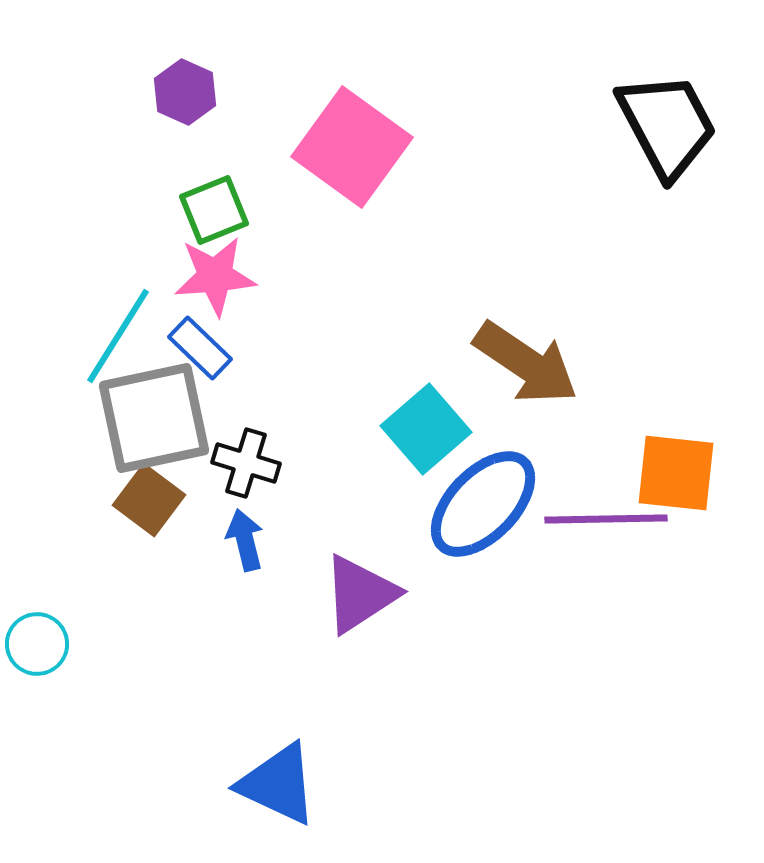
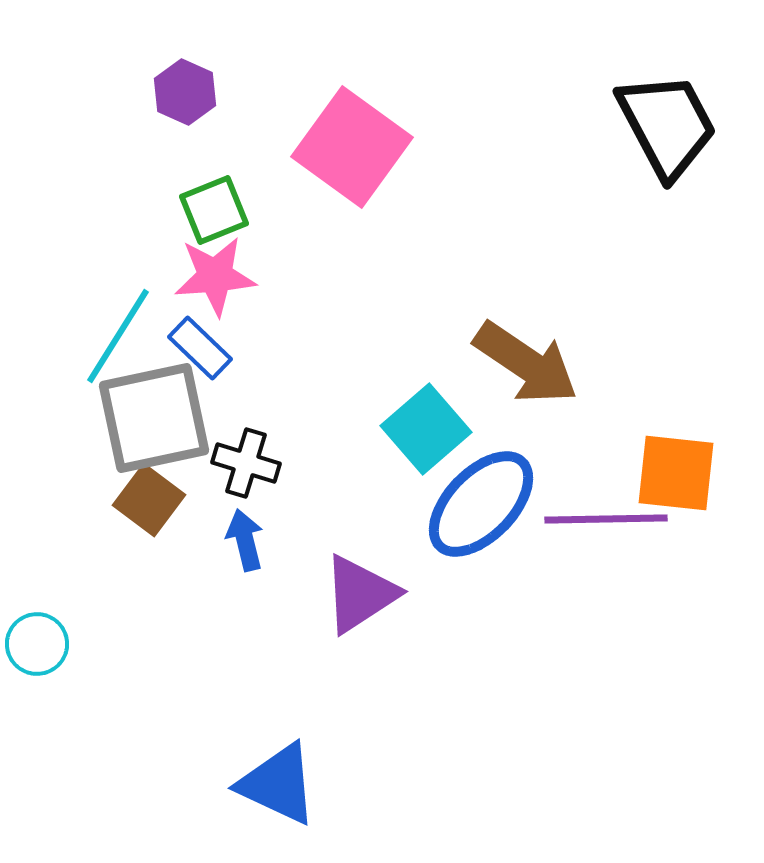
blue ellipse: moved 2 px left
